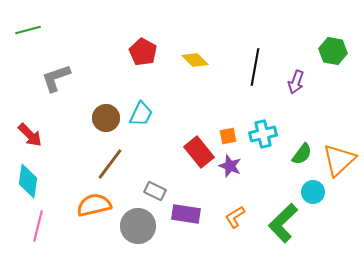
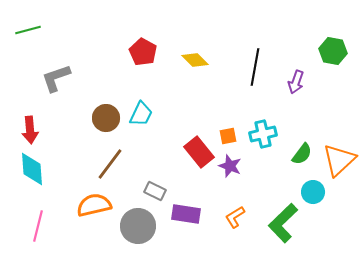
red arrow: moved 5 px up; rotated 40 degrees clockwise
cyan diamond: moved 4 px right, 12 px up; rotated 12 degrees counterclockwise
